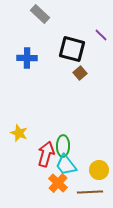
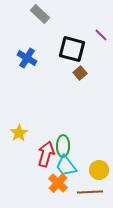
blue cross: rotated 30 degrees clockwise
yellow star: rotated 18 degrees clockwise
cyan trapezoid: moved 1 px down
